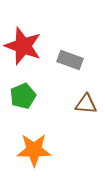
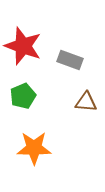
brown triangle: moved 2 px up
orange star: moved 2 px up
